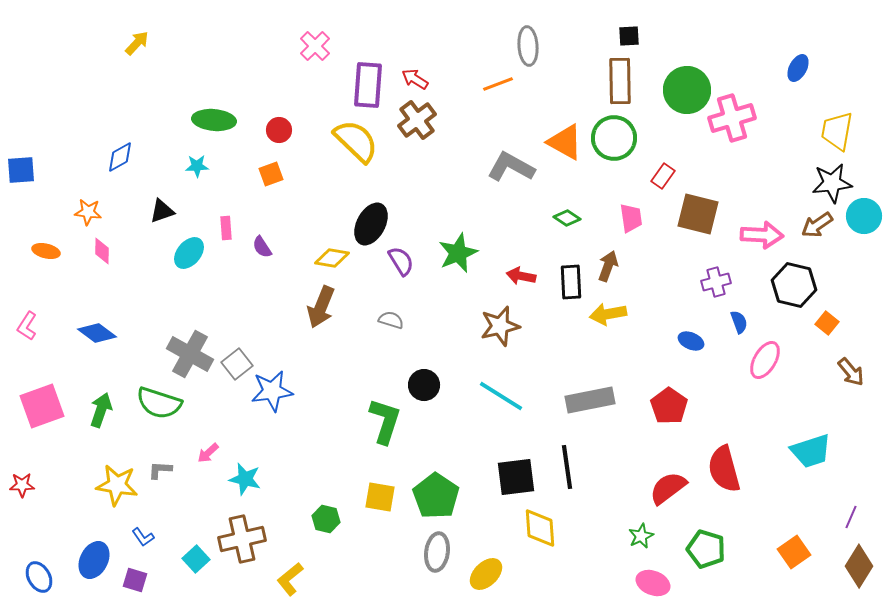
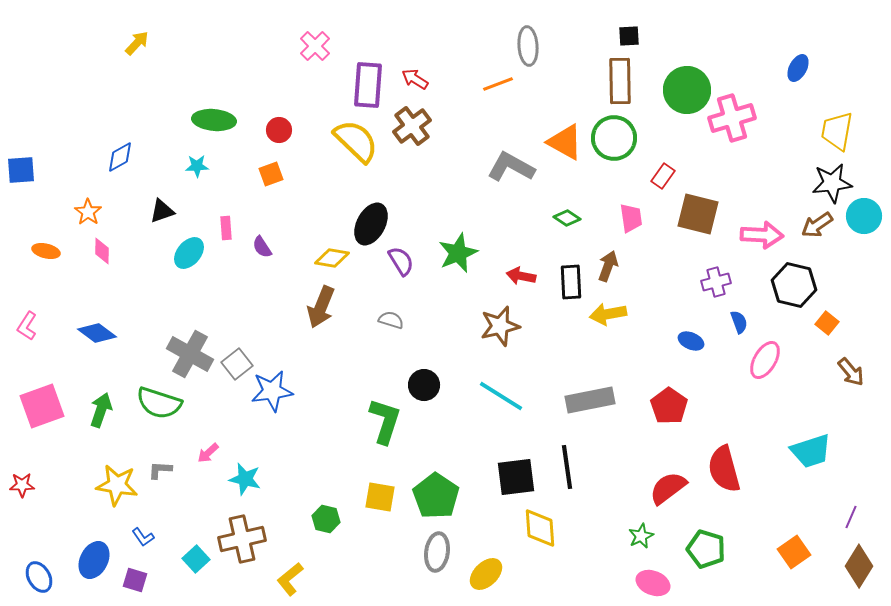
brown cross at (417, 120): moved 5 px left, 6 px down
orange star at (88, 212): rotated 28 degrees clockwise
